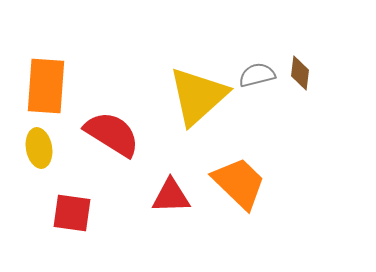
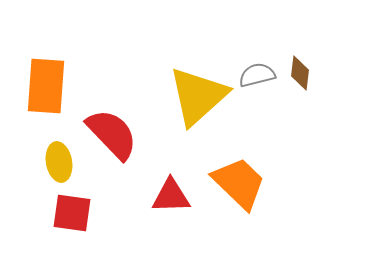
red semicircle: rotated 14 degrees clockwise
yellow ellipse: moved 20 px right, 14 px down
